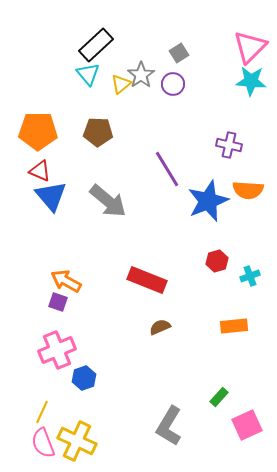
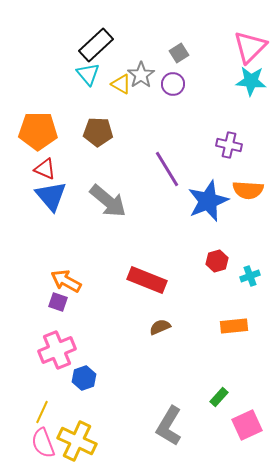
yellow triangle: rotated 50 degrees counterclockwise
red triangle: moved 5 px right, 2 px up
